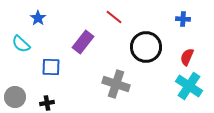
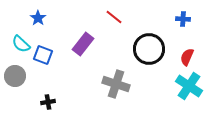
purple rectangle: moved 2 px down
black circle: moved 3 px right, 2 px down
blue square: moved 8 px left, 12 px up; rotated 18 degrees clockwise
gray circle: moved 21 px up
black cross: moved 1 px right, 1 px up
